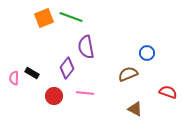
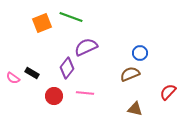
orange square: moved 2 px left, 5 px down
purple semicircle: rotated 75 degrees clockwise
blue circle: moved 7 px left
brown semicircle: moved 2 px right
pink semicircle: moved 1 px left; rotated 56 degrees counterclockwise
red semicircle: rotated 66 degrees counterclockwise
brown triangle: rotated 14 degrees counterclockwise
